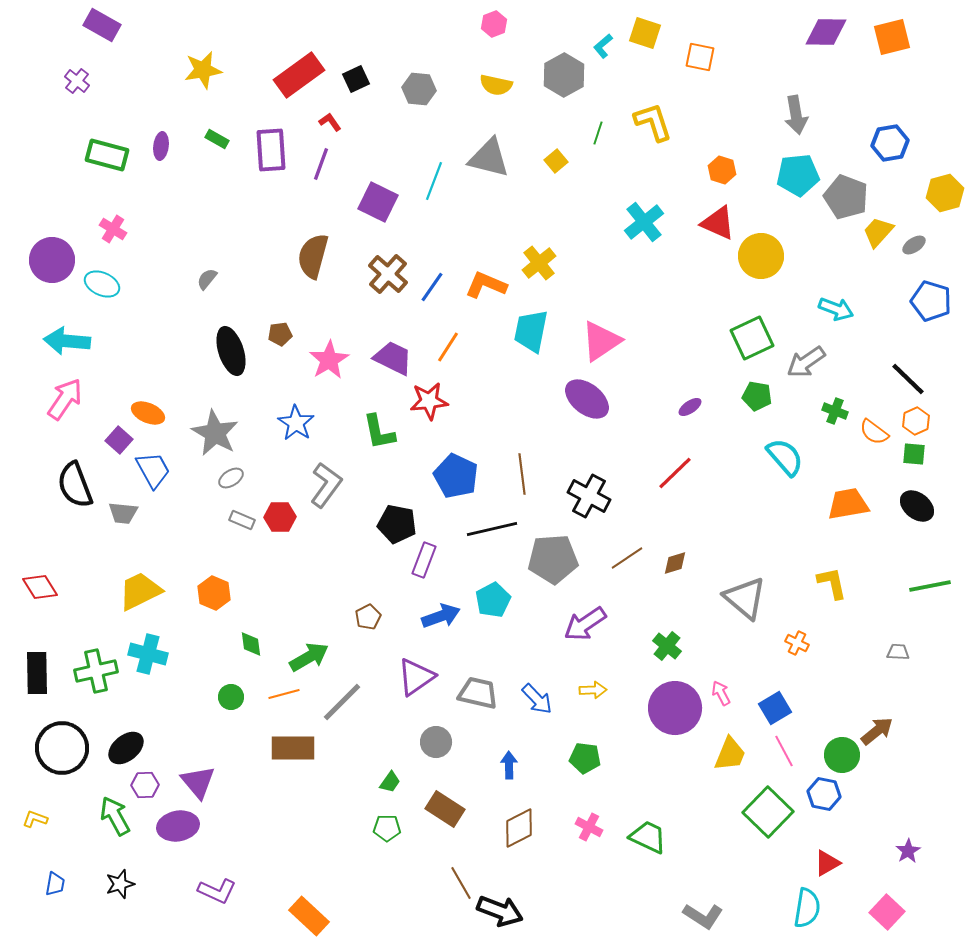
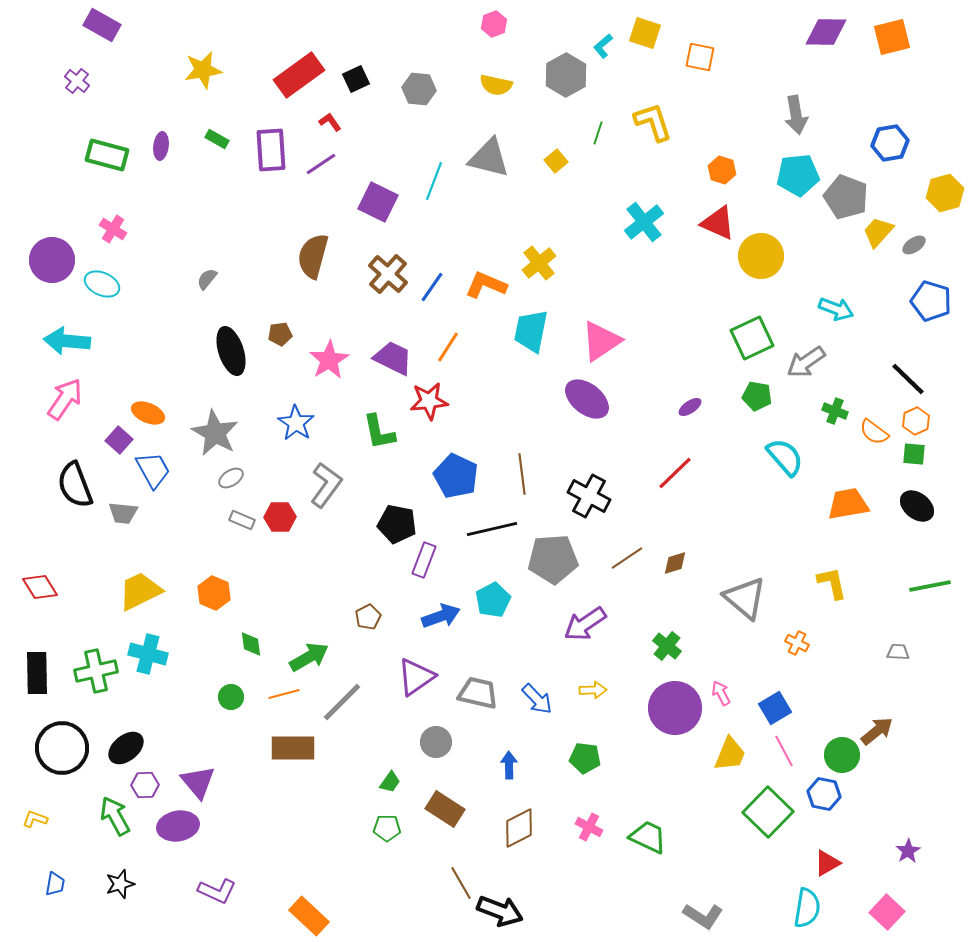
gray hexagon at (564, 75): moved 2 px right
purple line at (321, 164): rotated 36 degrees clockwise
